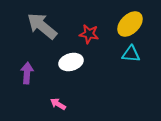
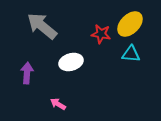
red star: moved 12 px right
